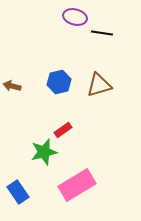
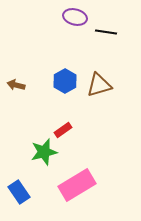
black line: moved 4 px right, 1 px up
blue hexagon: moved 6 px right, 1 px up; rotated 15 degrees counterclockwise
brown arrow: moved 4 px right, 1 px up
blue rectangle: moved 1 px right
